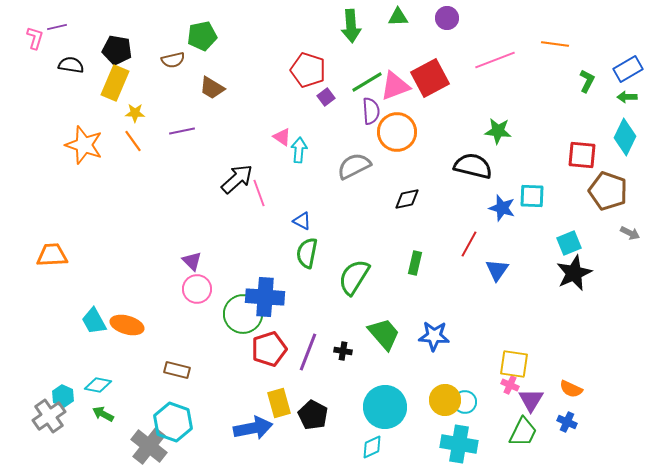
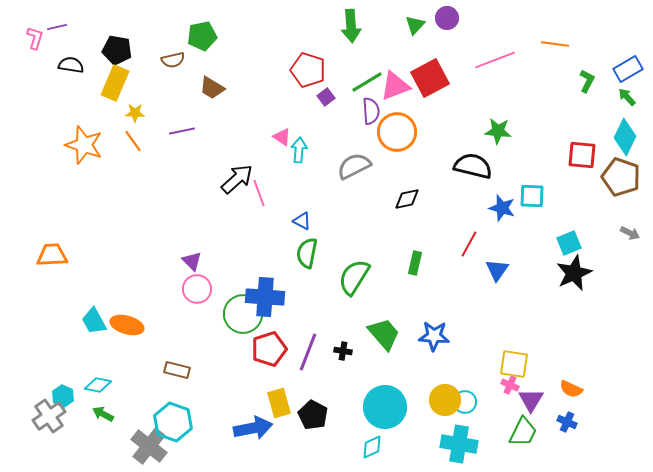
green triangle at (398, 17): moved 17 px right, 8 px down; rotated 45 degrees counterclockwise
green arrow at (627, 97): rotated 48 degrees clockwise
brown pentagon at (608, 191): moved 13 px right, 14 px up
